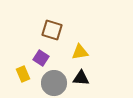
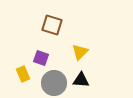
brown square: moved 5 px up
yellow triangle: rotated 36 degrees counterclockwise
purple square: rotated 14 degrees counterclockwise
black triangle: moved 2 px down
